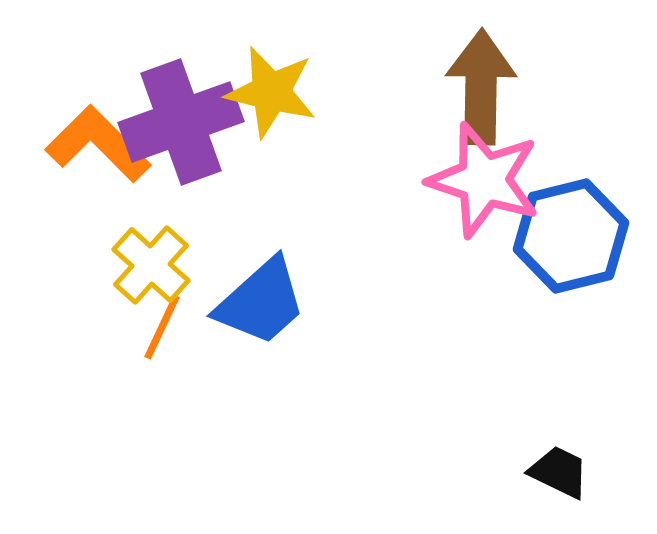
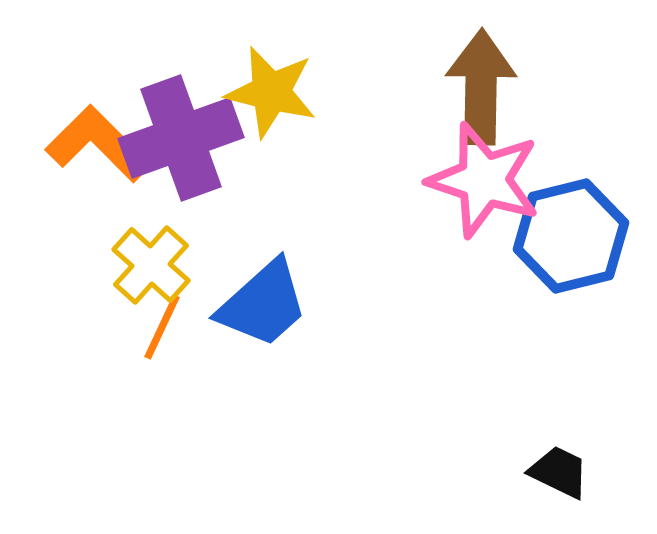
purple cross: moved 16 px down
blue trapezoid: moved 2 px right, 2 px down
